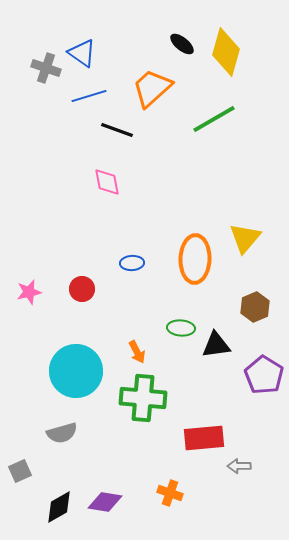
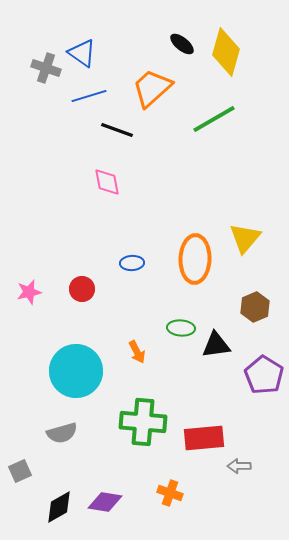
green cross: moved 24 px down
